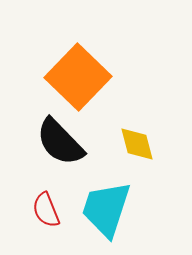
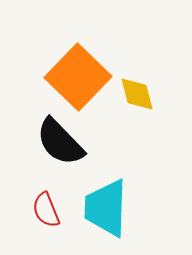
yellow diamond: moved 50 px up
cyan trapezoid: moved 1 px up; rotated 16 degrees counterclockwise
